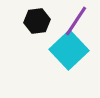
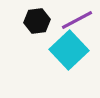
purple line: moved 1 px right, 1 px up; rotated 28 degrees clockwise
